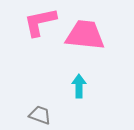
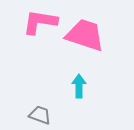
pink L-shape: rotated 21 degrees clockwise
pink trapezoid: rotated 12 degrees clockwise
